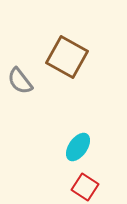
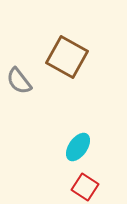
gray semicircle: moved 1 px left
